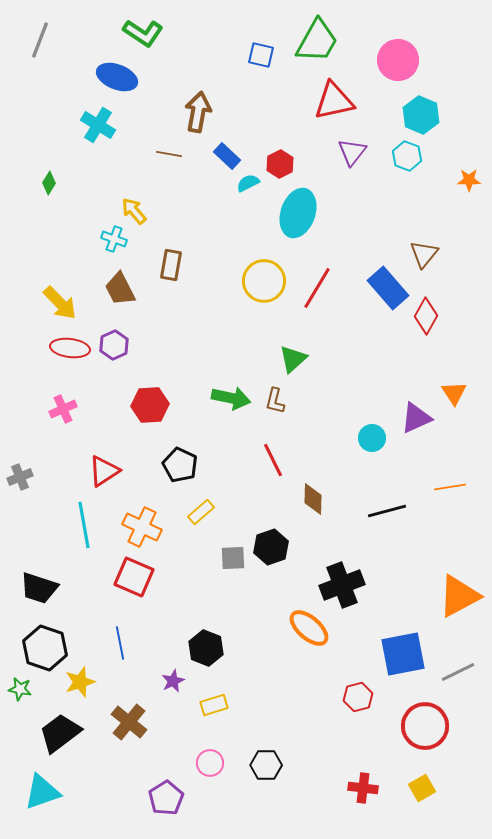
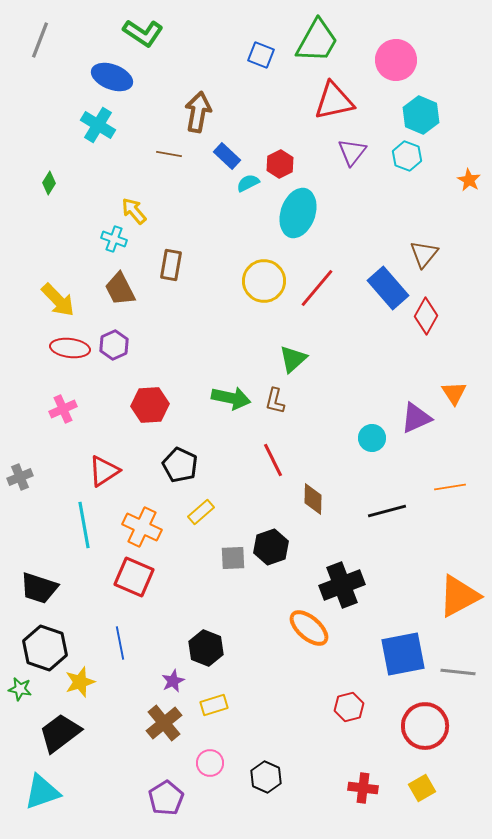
blue square at (261, 55): rotated 8 degrees clockwise
pink circle at (398, 60): moved 2 px left
blue ellipse at (117, 77): moved 5 px left
orange star at (469, 180): rotated 30 degrees clockwise
red line at (317, 288): rotated 9 degrees clockwise
yellow arrow at (60, 303): moved 2 px left, 3 px up
gray line at (458, 672): rotated 32 degrees clockwise
red hexagon at (358, 697): moved 9 px left, 10 px down
brown cross at (129, 722): moved 35 px right, 1 px down; rotated 12 degrees clockwise
black hexagon at (266, 765): moved 12 px down; rotated 24 degrees clockwise
